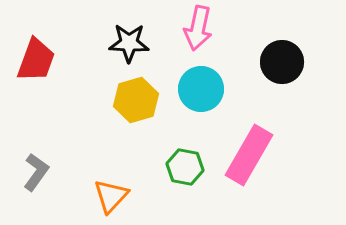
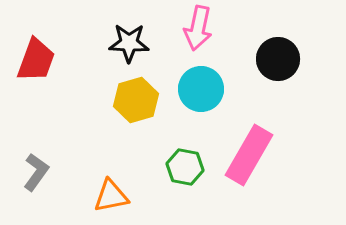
black circle: moved 4 px left, 3 px up
orange triangle: rotated 36 degrees clockwise
